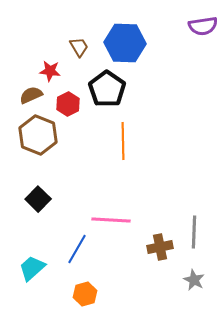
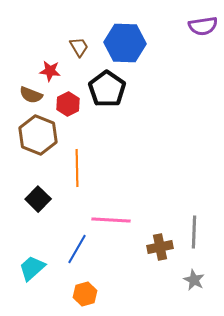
brown semicircle: rotated 135 degrees counterclockwise
orange line: moved 46 px left, 27 px down
